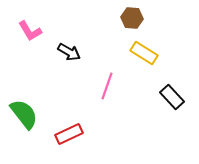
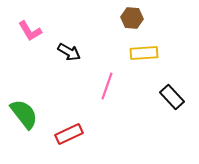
yellow rectangle: rotated 36 degrees counterclockwise
